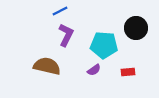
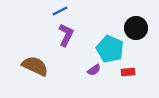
cyan pentagon: moved 6 px right, 4 px down; rotated 20 degrees clockwise
brown semicircle: moved 12 px left; rotated 12 degrees clockwise
